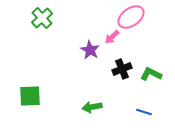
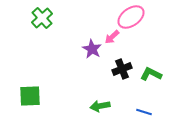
purple star: moved 2 px right, 1 px up
green arrow: moved 8 px right, 1 px up
